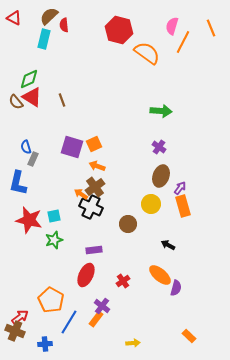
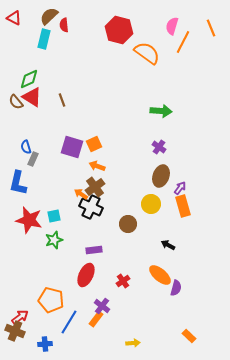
orange pentagon at (51, 300): rotated 15 degrees counterclockwise
